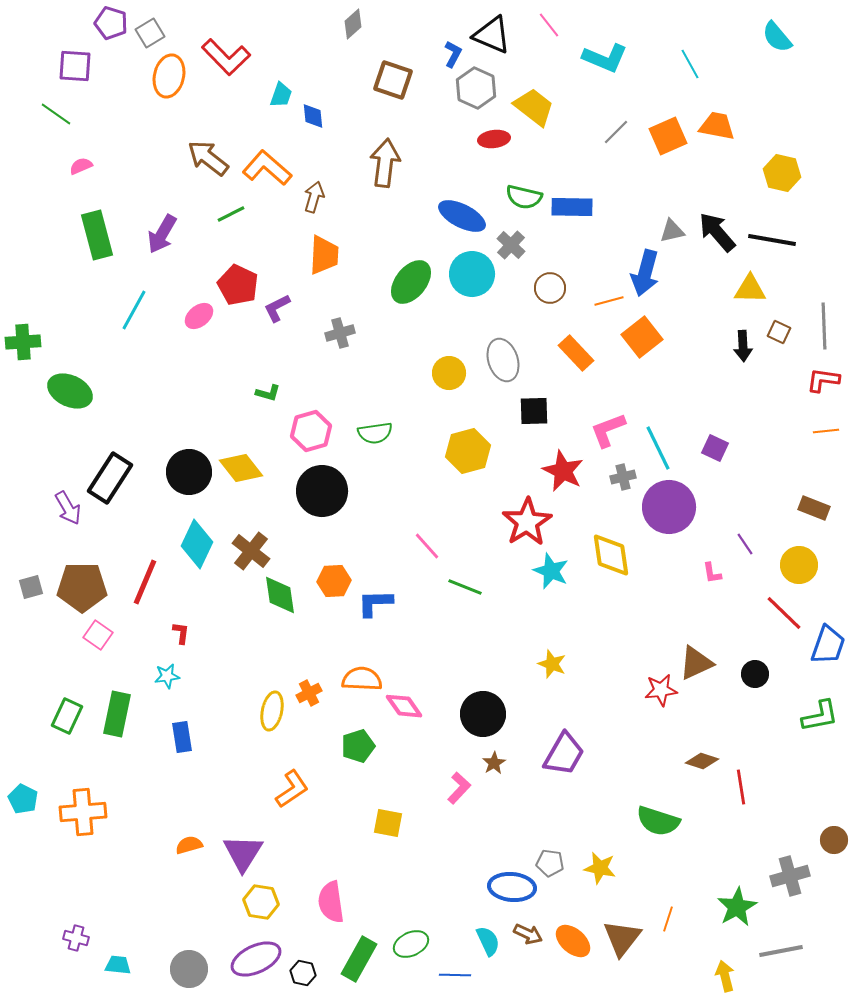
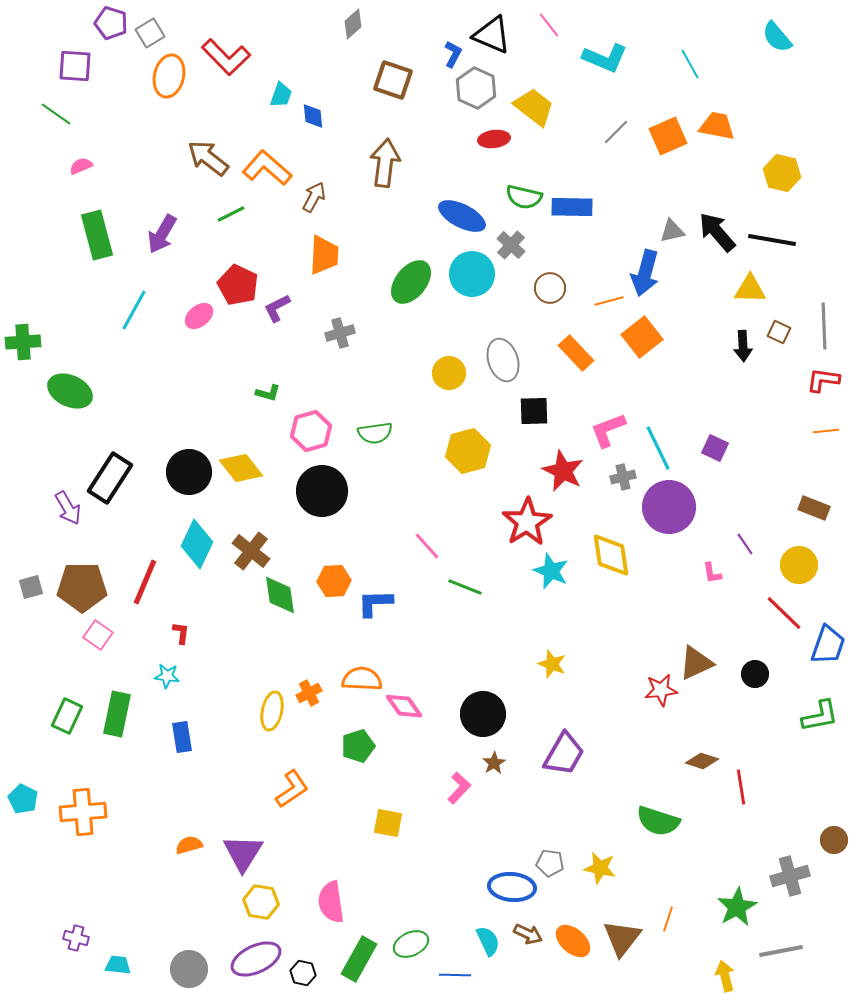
brown arrow at (314, 197): rotated 12 degrees clockwise
cyan star at (167, 676): rotated 15 degrees clockwise
